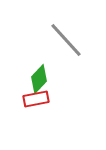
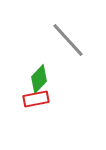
gray line: moved 2 px right
